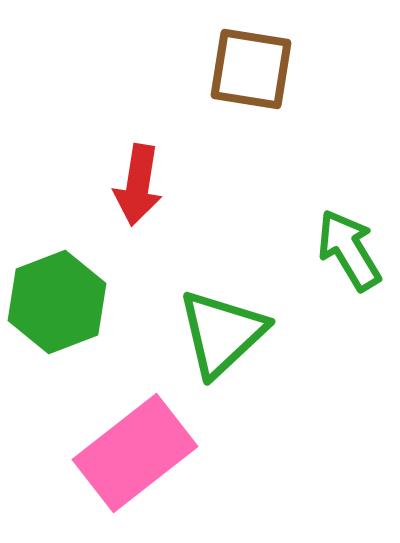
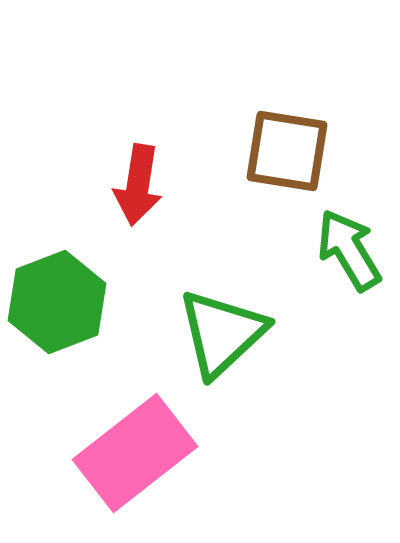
brown square: moved 36 px right, 82 px down
